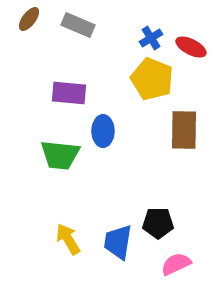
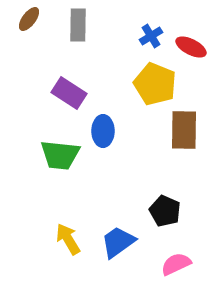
gray rectangle: rotated 68 degrees clockwise
blue cross: moved 2 px up
yellow pentagon: moved 3 px right, 5 px down
purple rectangle: rotated 28 degrees clockwise
black pentagon: moved 7 px right, 12 px up; rotated 24 degrees clockwise
blue trapezoid: rotated 45 degrees clockwise
